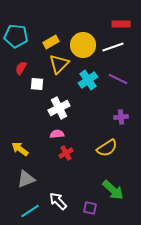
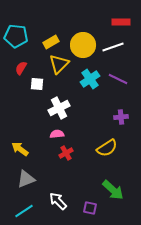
red rectangle: moved 2 px up
cyan cross: moved 2 px right, 1 px up
cyan line: moved 6 px left
